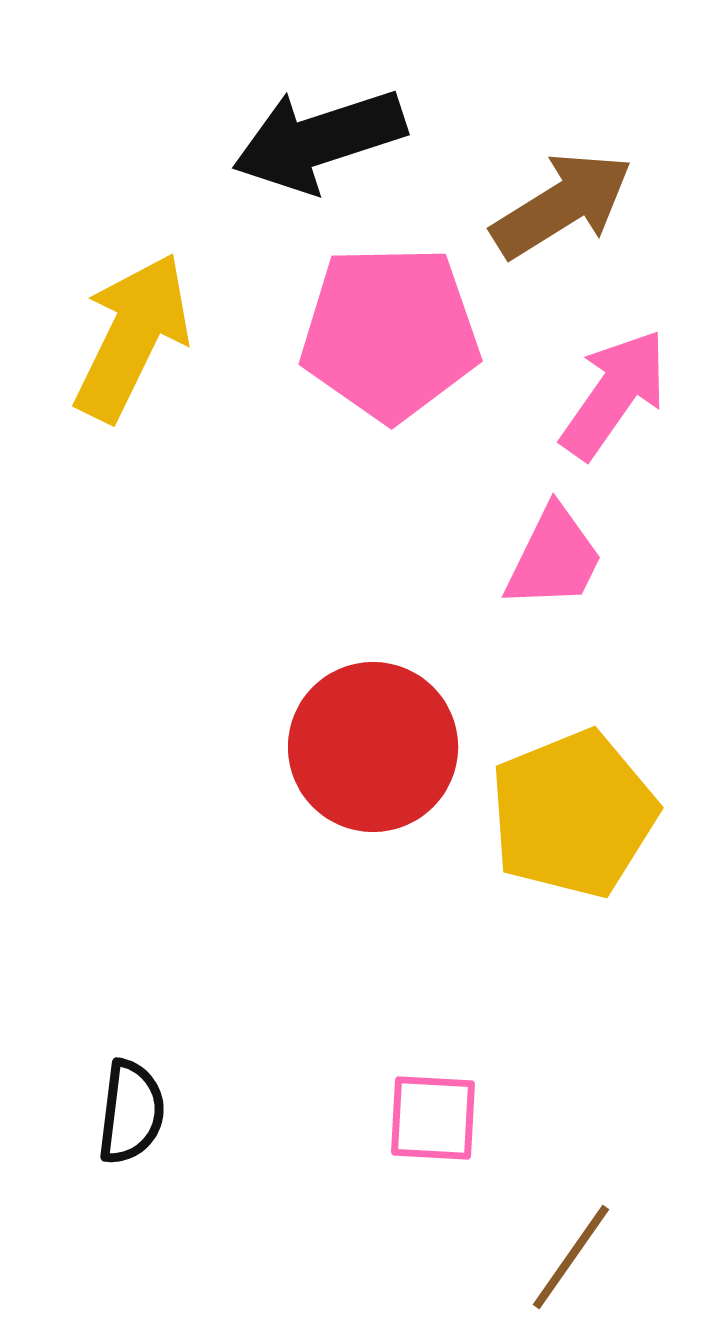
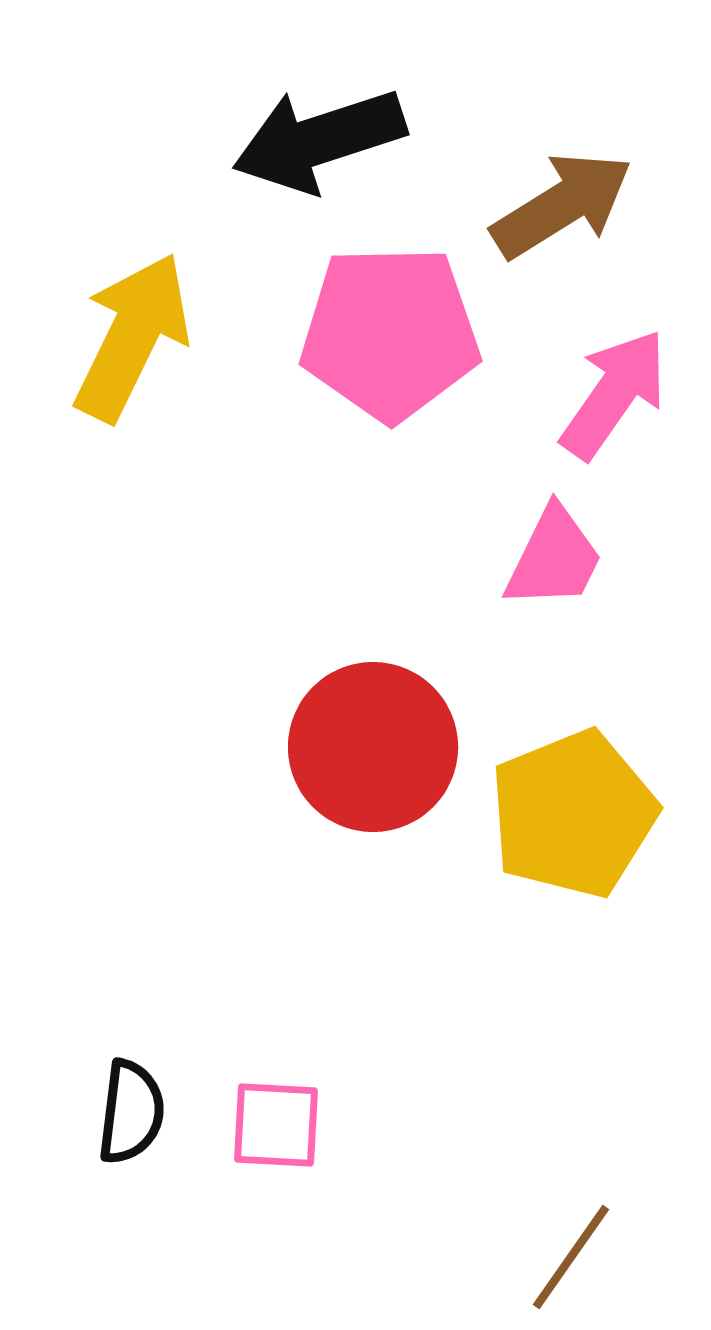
pink square: moved 157 px left, 7 px down
